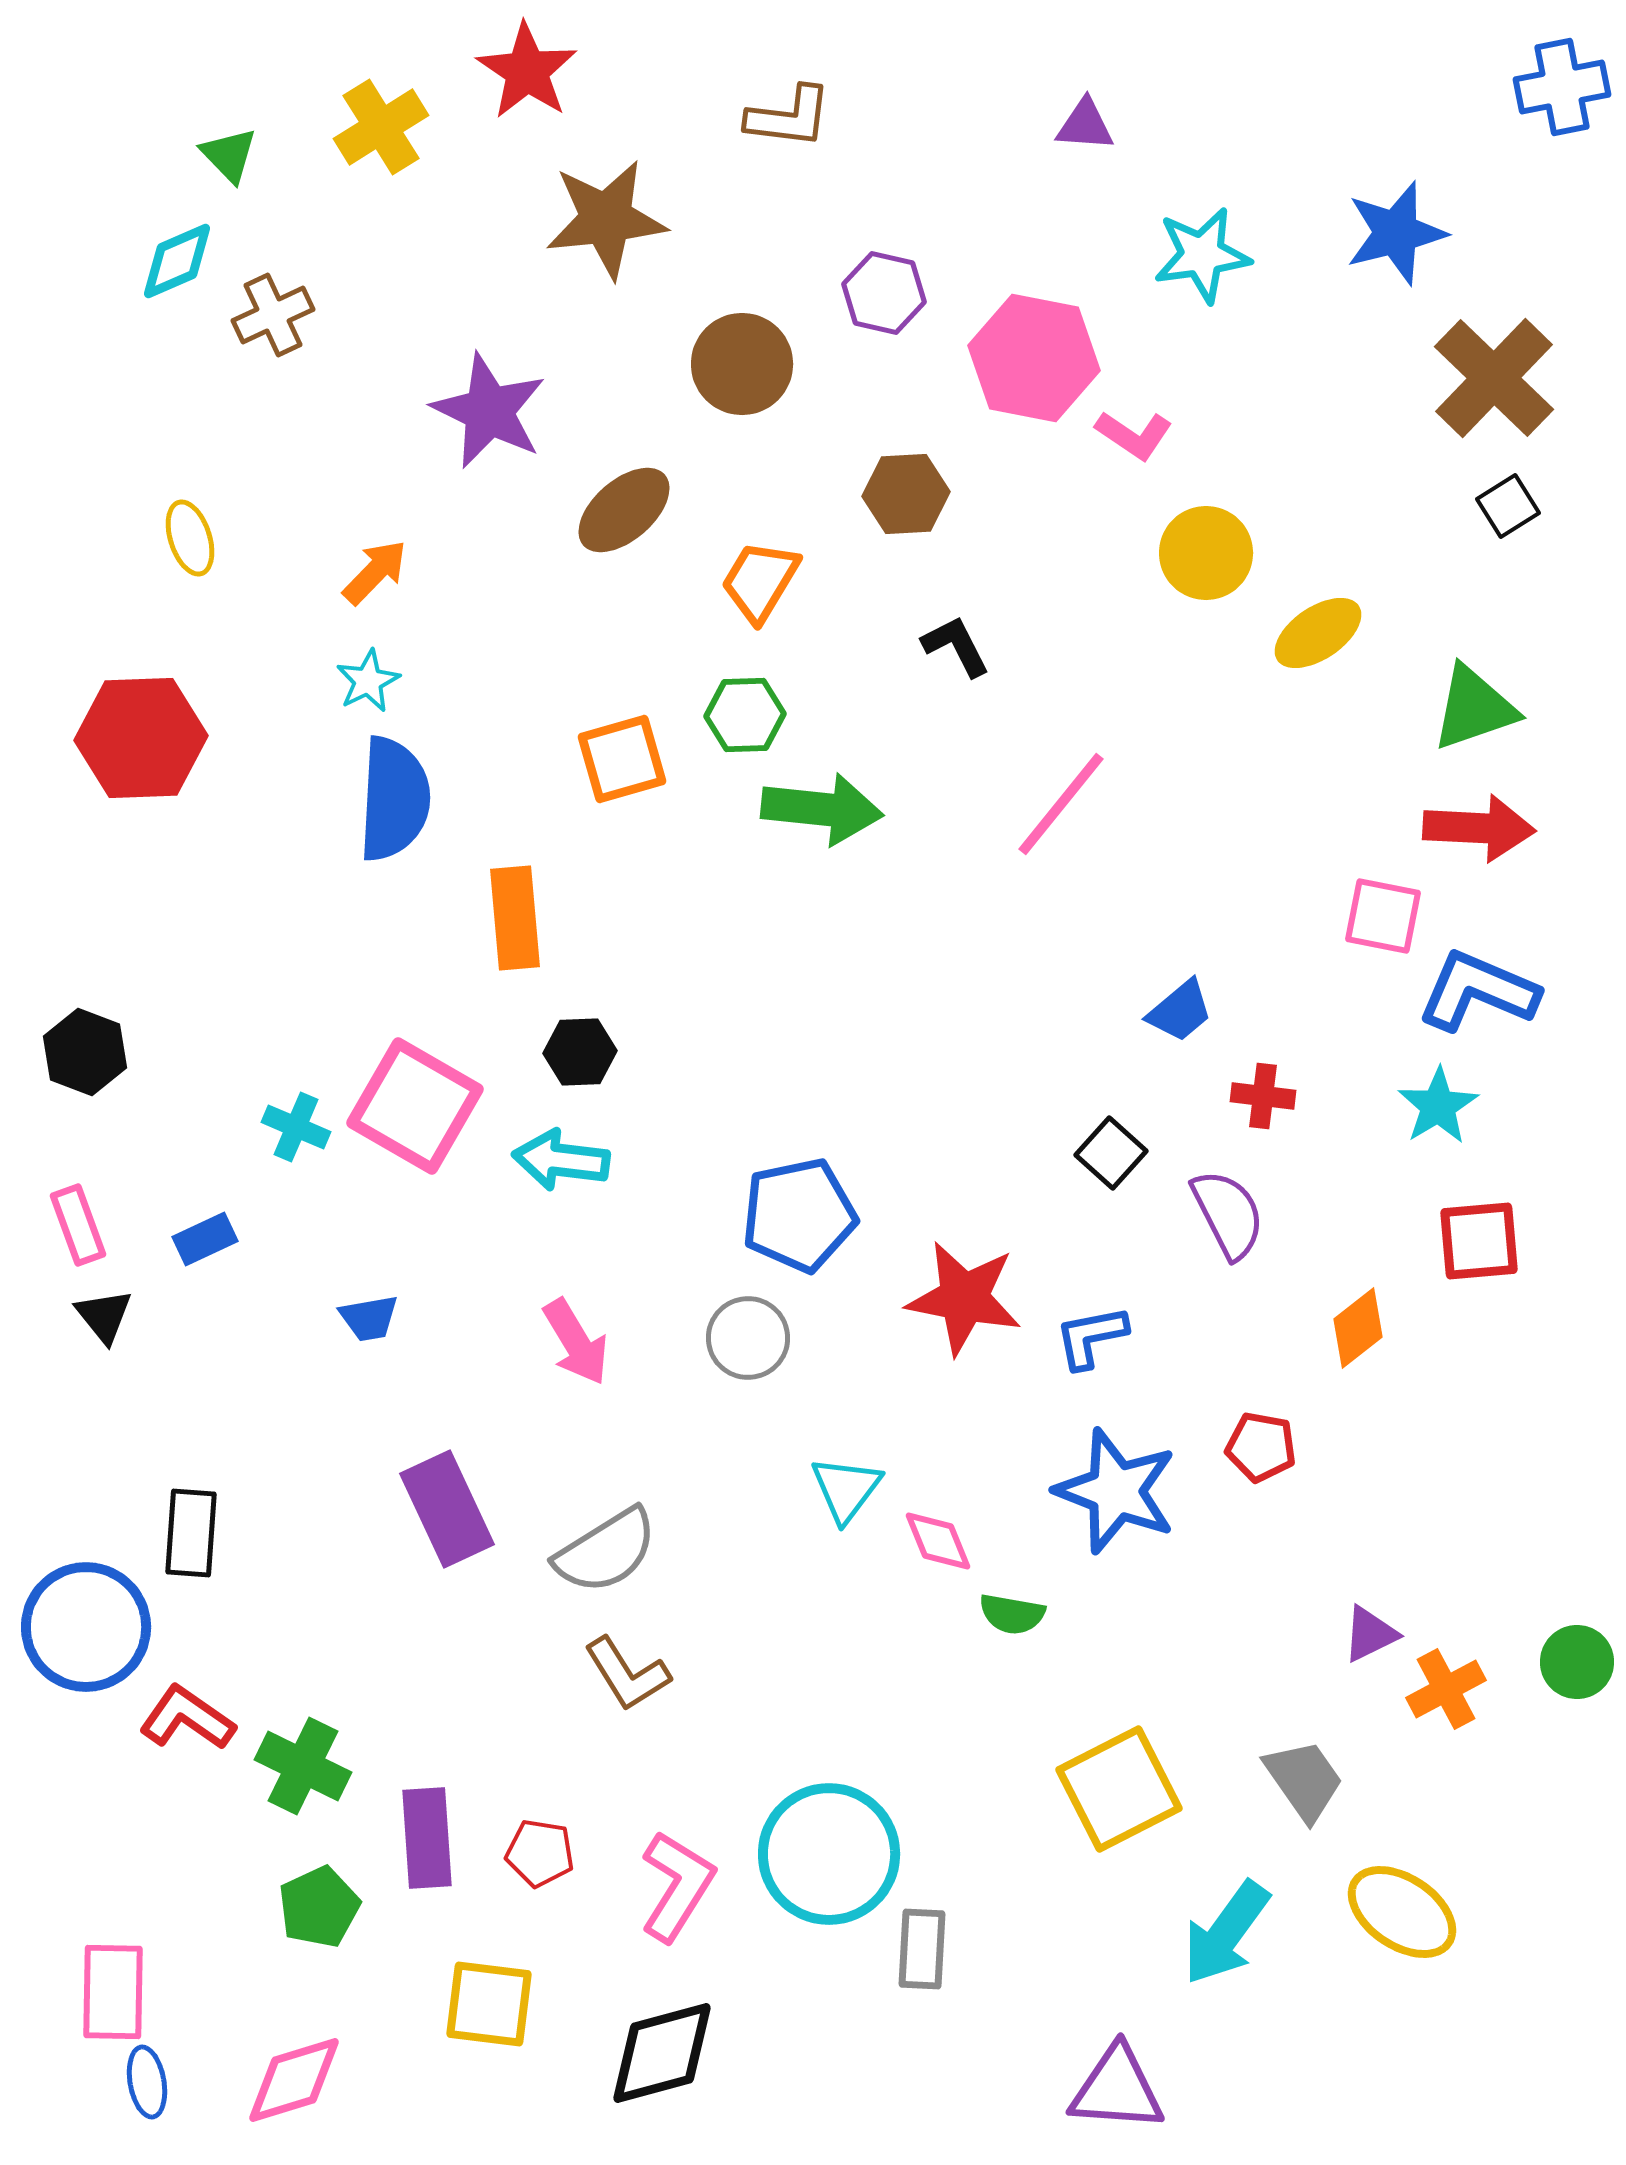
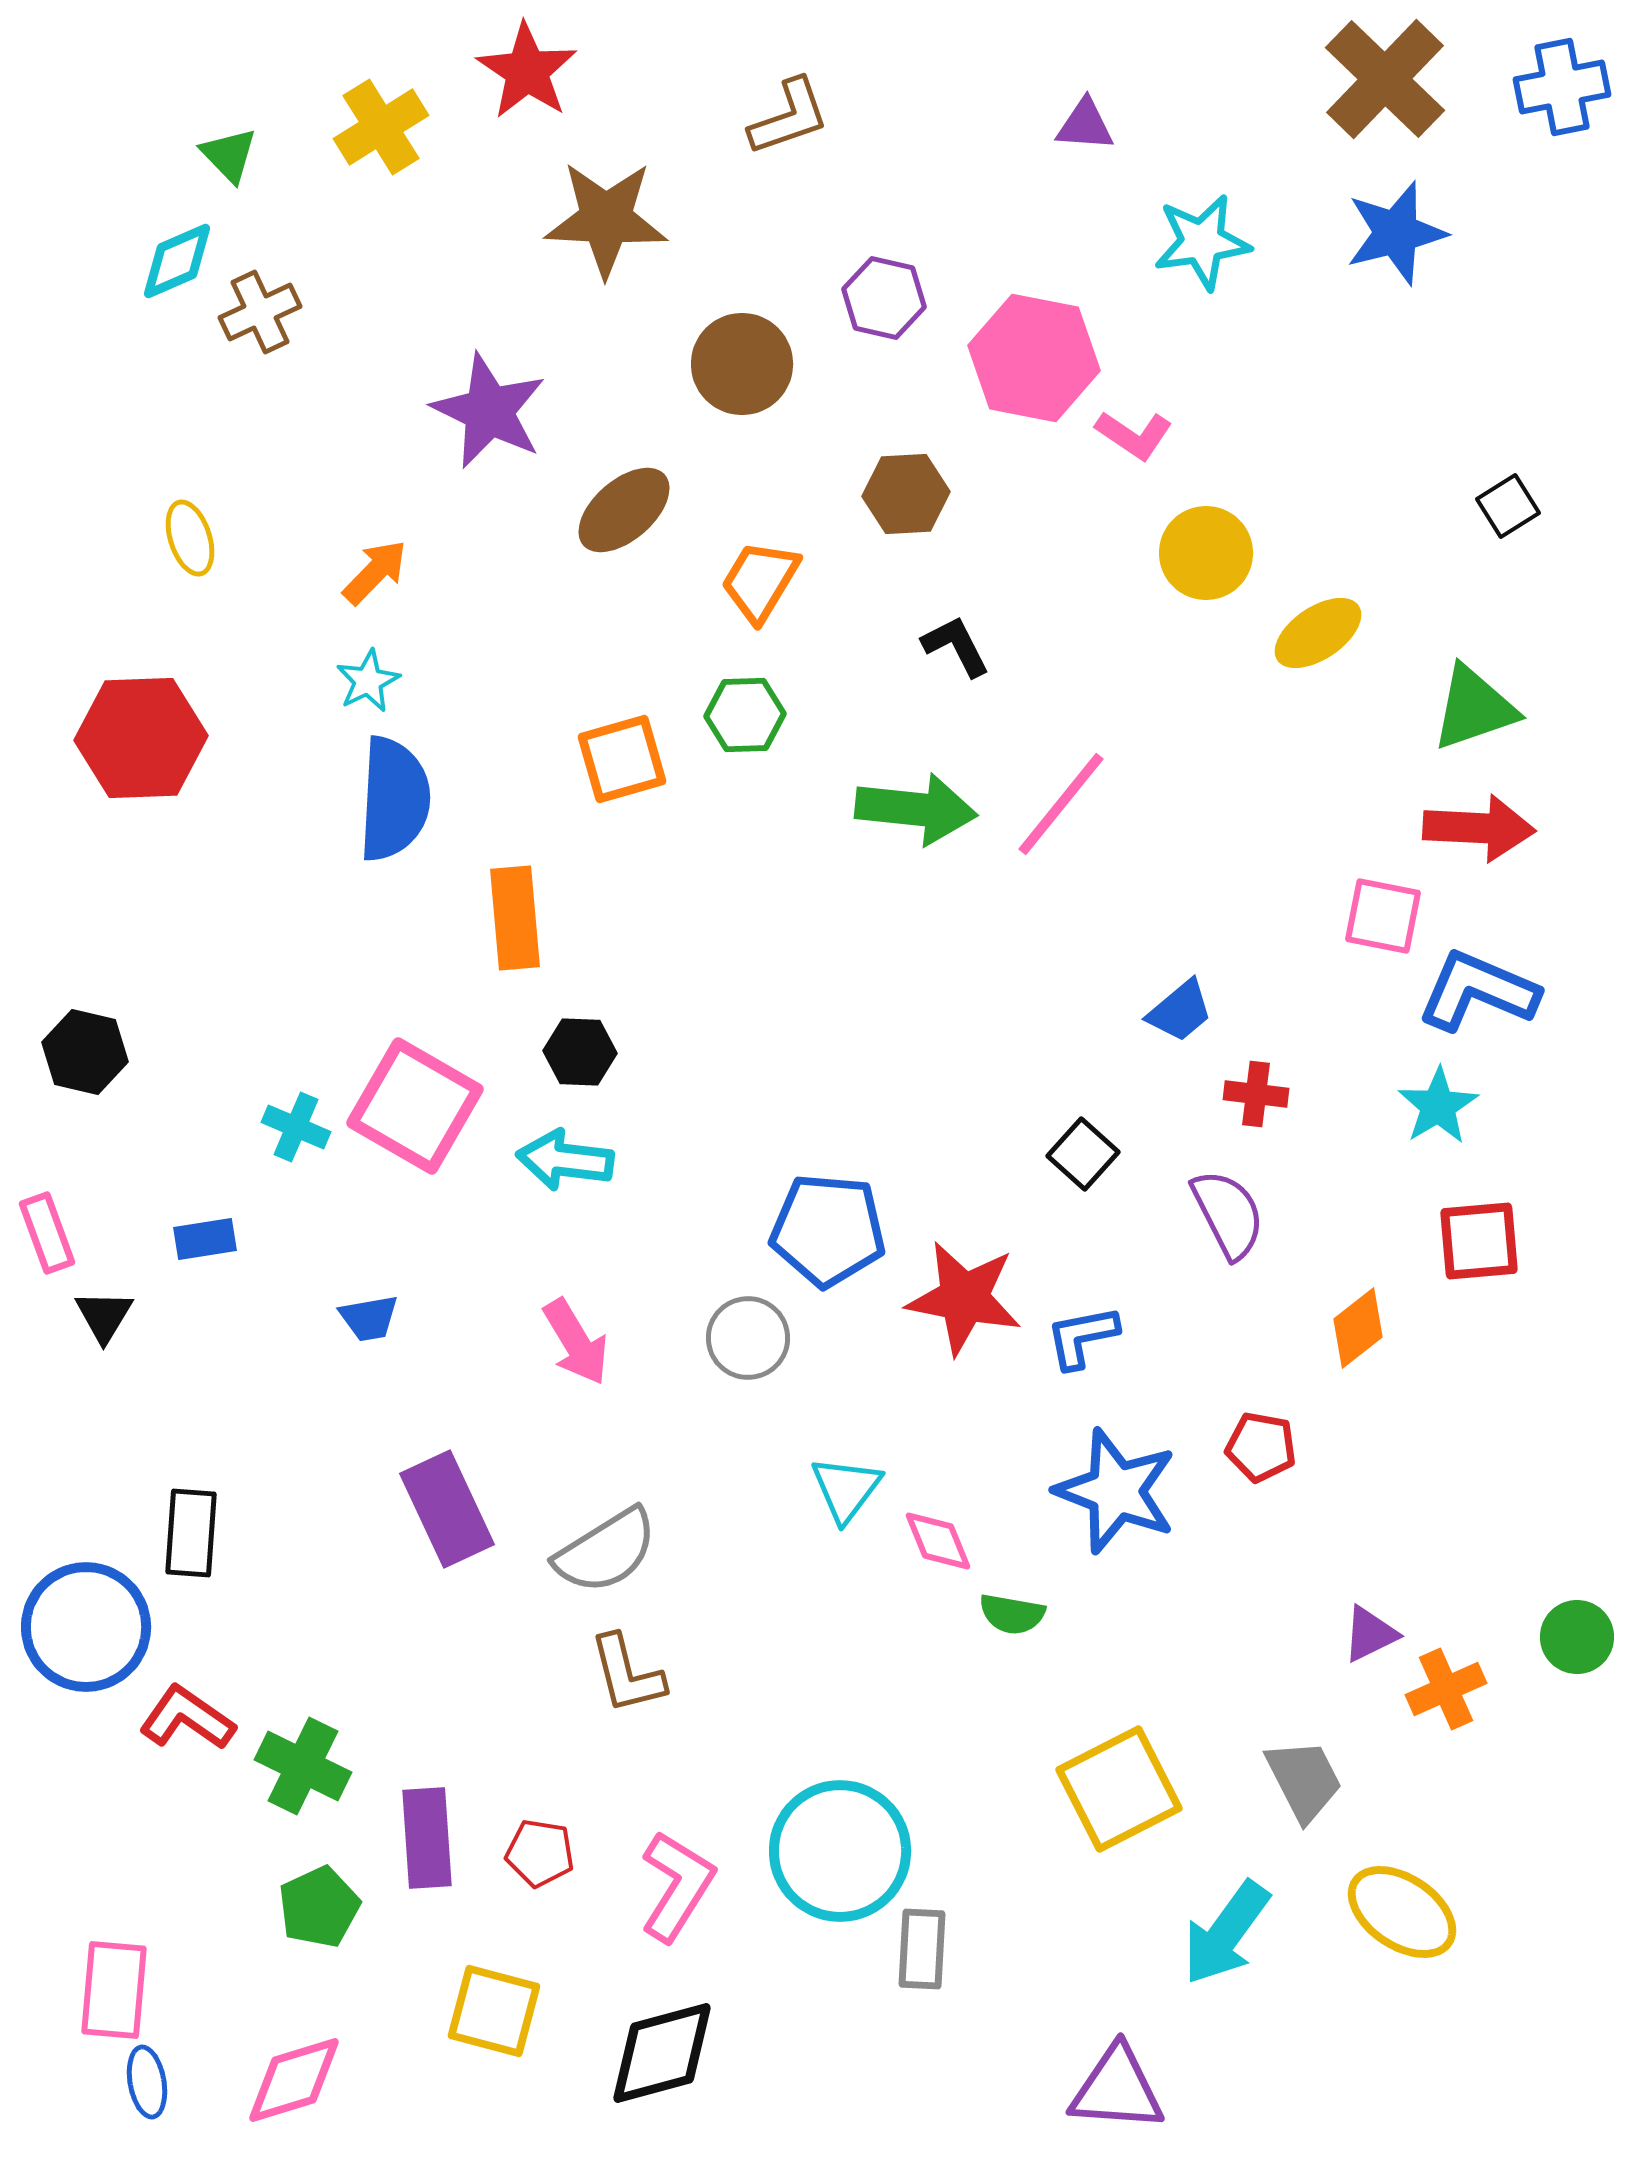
brown L-shape at (789, 117): rotated 26 degrees counterclockwise
brown star at (606, 219): rotated 9 degrees clockwise
cyan star at (1202, 255): moved 13 px up
purple hexagon at (884, 293): moved 5 px down
brown cross at (273, 315): moved 13 px left, 3 px up
brown cross at (1494, 378): moved 109 px left, 299 px up
green arrow at (822, 809): moved 94 px right
black hexagon at (85, 1052): rotated 8 degrees counterclockwise
black hexagon at (580, 1052): rotated 4 degrees clockwise
red cross at (1263, 1096): moved 7 px left, 2 px up
black square at (1111, 1153): moved 28 px left, 1 px down
cyan arrow at (561, 1160): moved 4 px right
blue pentagon at (799, 1215): moved 29 px right, 15 px down; rotated 17 degrees clockwise
pink rectangle at (78, 1225): moved 31 px left, 8 px down
blue rectangle at (205, 1239): rotated 16 degrees clockwise
black triangle at (104, 1316): rotated 10 degrees clockwise
blue L-shape at (1091, 1337): moved 9 px left
green circle at (1577, 1662): moved 25 px up
brown L-shape at (627, 1674): rotated 18 degrees clockwise
orange cross at (1446, 1689): rotated 4 degrees clockwise
gray trapezoid at (1304, 1780): rotated 8 degrees clockwise
cyan circle at (829, 1854): moved 11 px right, 3 px up
pink rectangle at (113, 1992): moved 1 px right, 2 px up; rotated 4 degrees clockwise
yellow square at (489, 2004): moved 5 px right, 7 px down; rotated 8 degrees clockwise
